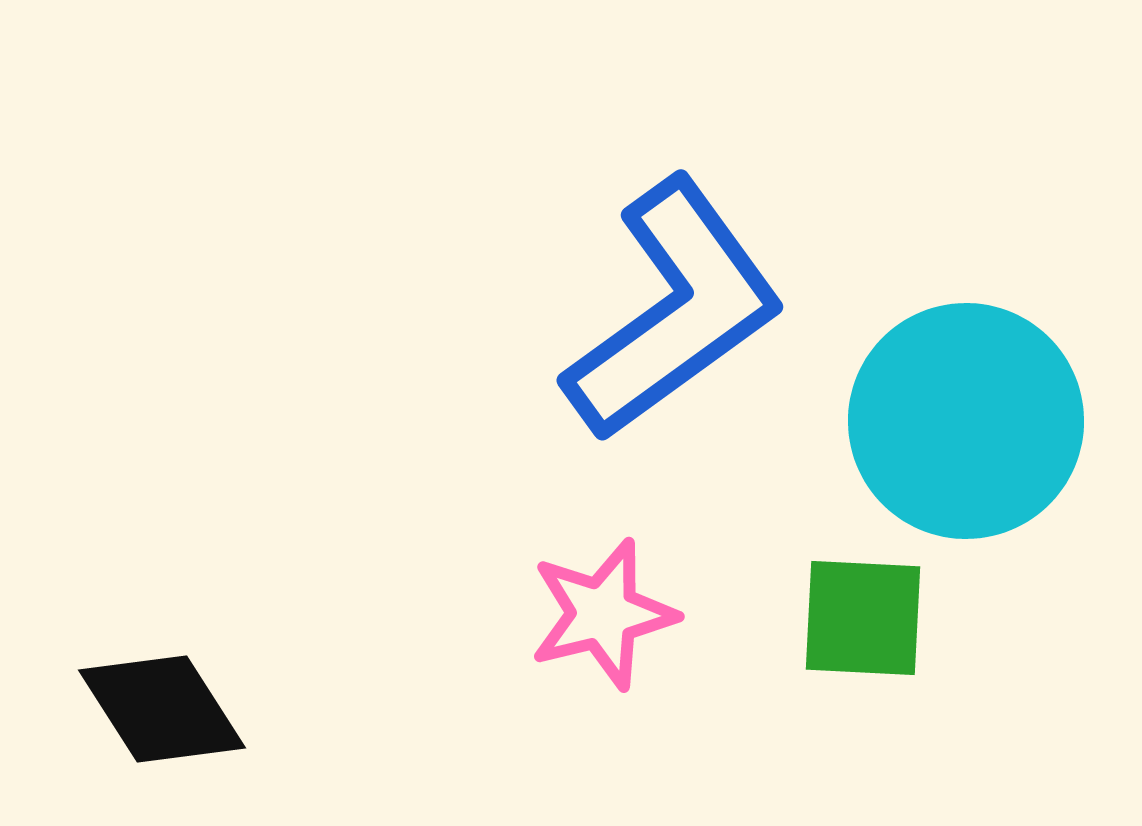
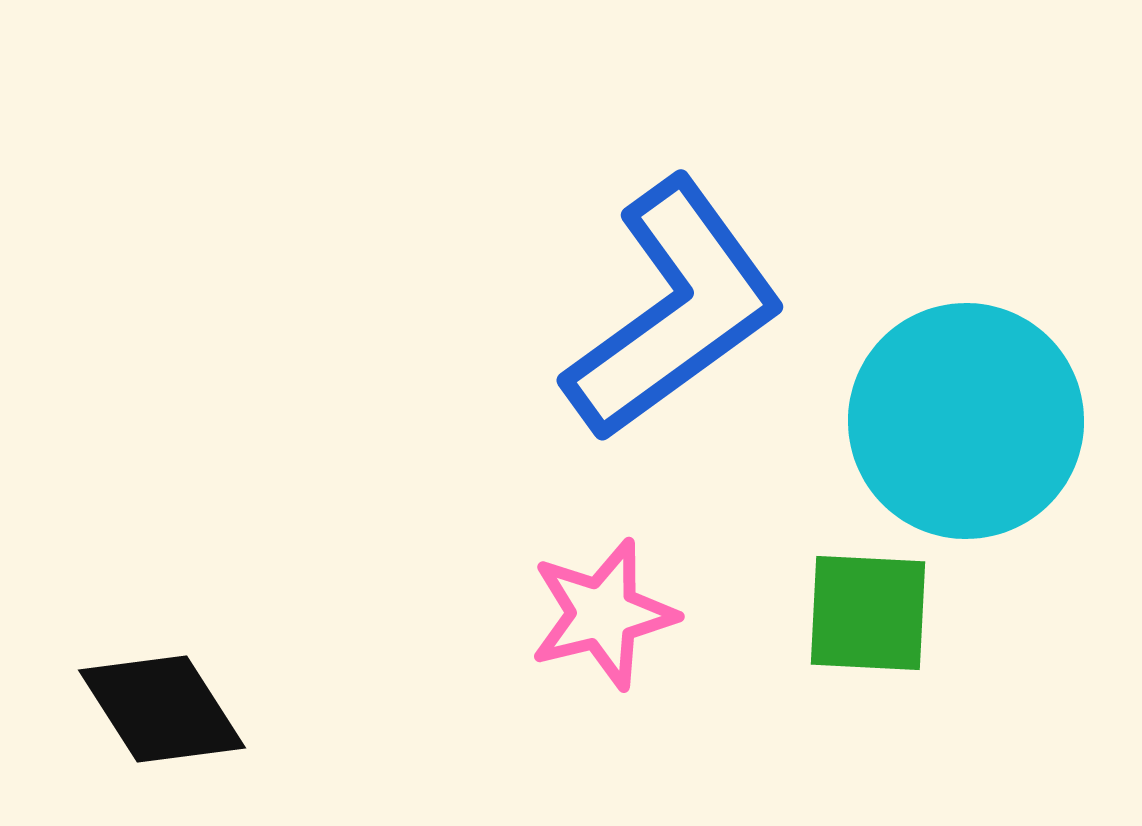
green square: moved 5 px right, 5 px up
